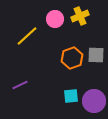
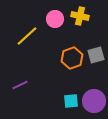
yellow cross: rotated 36 degrees clockwise
gray square: rotated 18 degrees counterclockwise
cyan square: moved 5 px down
